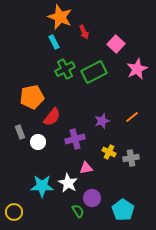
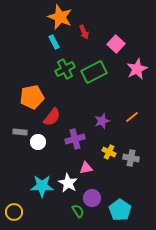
gray rectangle: rotated 64 degrees counterclockwise
gray cross: rotated 21 degrees clockwise
cyan pentagon: moved 3 px left
